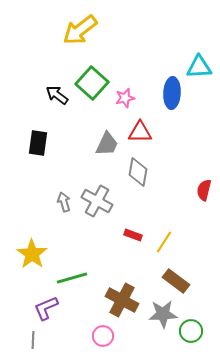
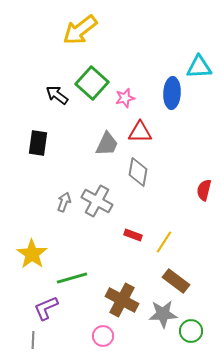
gray arrow: rotated 36 degrees clockwise
